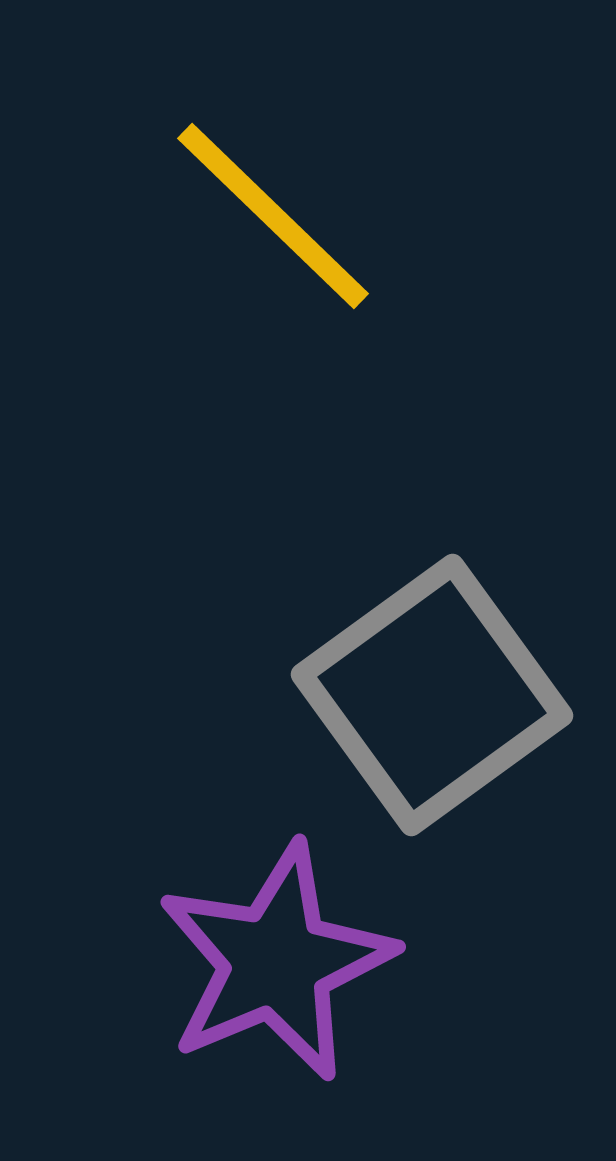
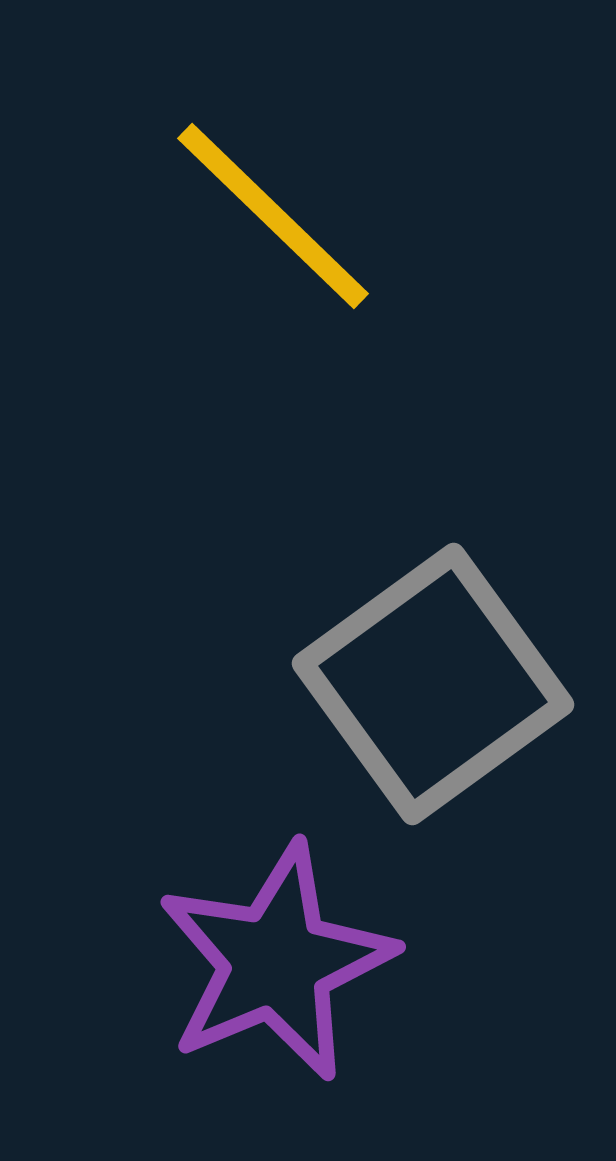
gray square: moved 1 px right, 11 px up
